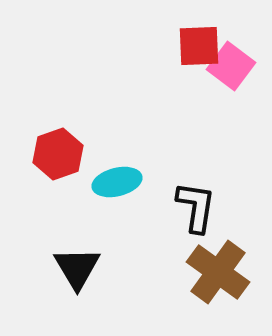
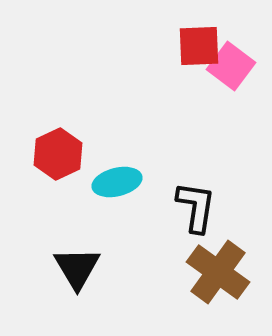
red hexagon: rotated 6 degrees counterclockwise
